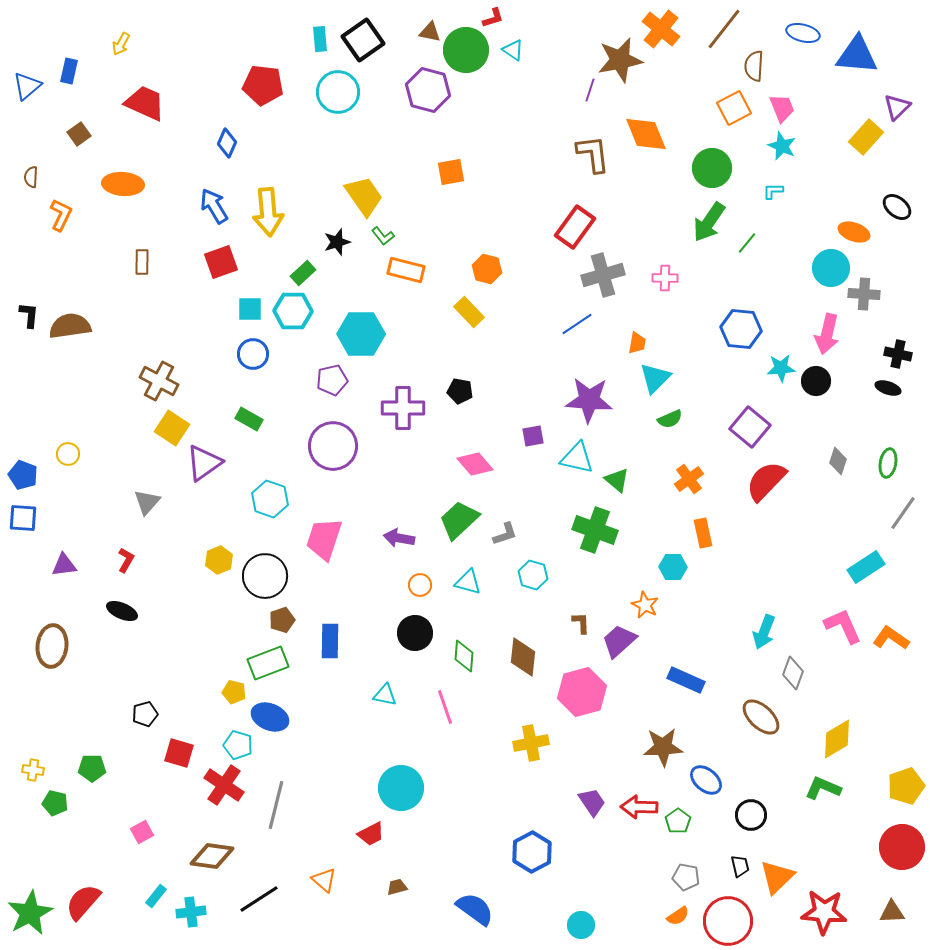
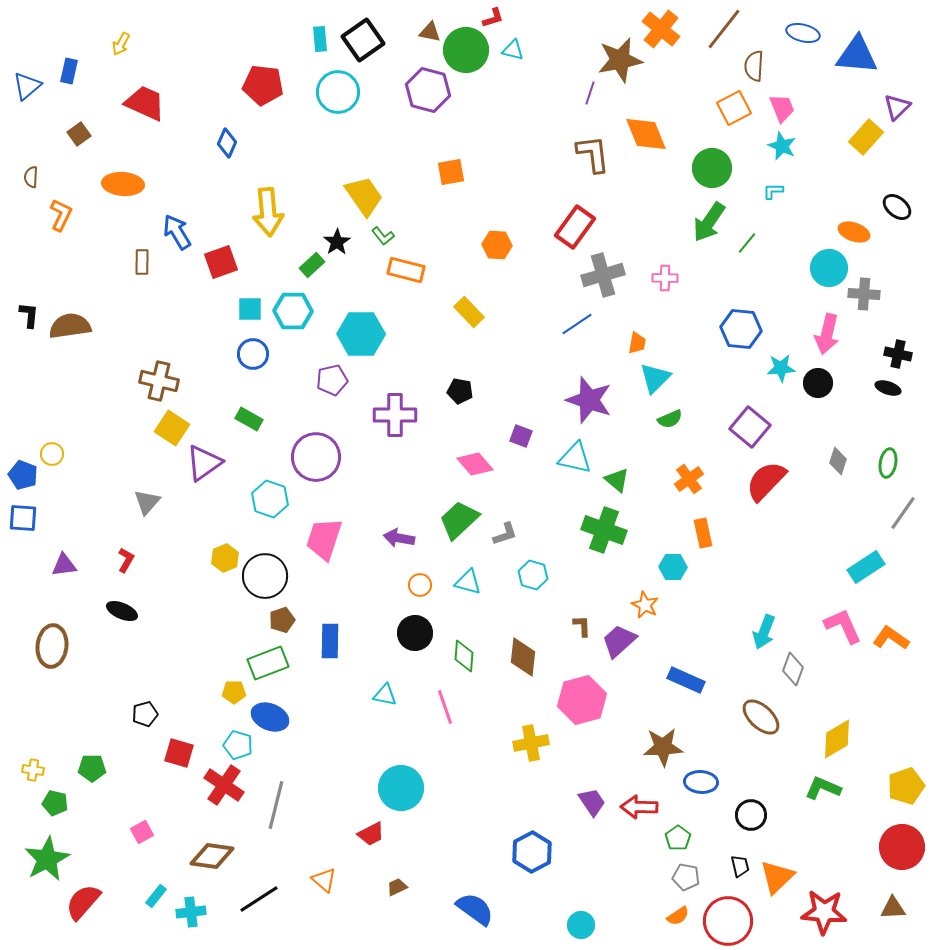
cyan triangle at (513, 50): rotated 20 degrees counterclockwise
purple line at (590, 90): moved 3 px down
blue arrow at (214, 206): moved 37 px left, 26 px down
black star at (337, 242): rotated 16 degrees counterclockwise
cyan circle at (831, 268): moved 2 px left
orange hexagon at (487, 269): moved 10 px right, 24 px up; rotated 12 degrees counterclockwise
green rectangle at (303, 273): moved 9 px right, 8 px up
brown cross at (159, 381): rotated 15 degrees counterclockwise
black circle at (816, 381): moved 2 px right, 2 px down
purple star at (589, 400): rotated 15 degrees clockwise
purple cross at (403, 408): moved 8 px left, 7 px down
purple square at (533, 436): moved 12 px left; rotated 30 degrees clockwise
purple circle at (333, 446): moved 17 px left, 11 px down
yellow circle at (68, 454): moved 16 px left
cyan triangle at (577, 458): moved 2 px left
green cross at (595, 530): moved 9 px right
yellow hexagon at (219, 560): moved 6 px right, 2 px up
brown L-shape at (581, 623): moved 1 px right, 3 px down
gray diamond at (793, 673): moved 4 px up
yellow pentagon at (234, 692): rotated 15 degrees counterclockwise
pink hexagon at (582, 692): moved 8 px down
blue ellipse at (706, 780): moved 5 px left, 2 px down; rotated 36 degrees counterclockwise
green pentagon at (678, 821): moved 17 px down
brown trapezoid at (397, 887): rotated 10 degrees counterclockwise
brown triangle at (892, 912): moved 1 px right, 4 px up
green star at (30, 913): moved 17 px right, 54 px up
